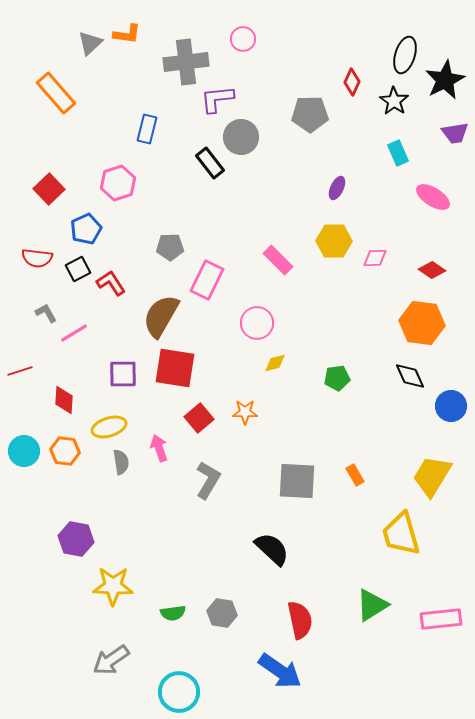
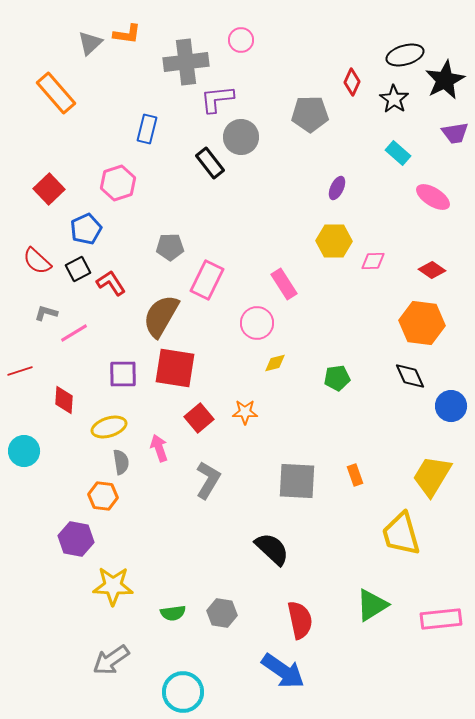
pink circle at (243, 39): moved 2 px left, 1 px down
black ellipse at (405, 55): rotated 57 degrees clockwise
black star at (394, 101): moved 2 px up
cyan rectangle at (398, 153): rotated 25 degrees counterclockwise
red semicircle at (37, 258): moved 3 px down; rotated 36 degrees clockwise
pink diamond at (375, 258): moved 2 px left, 3 px down
pink rectangle at (278, 260): moved 6 px right, 24 px down; rotated 12 degrees clockwise
gray L-shape at (46, 313): rotated 45 degrees counterclockwise
orange hexagon at (65, 451): moved 38 px right, 45 px down
orange rectangle at (355, 475): rotated 10 degrees clockwise
blue arrow at (280, 671): moved 3 px right
cyan circle at (179, 692): moved 4 px right
